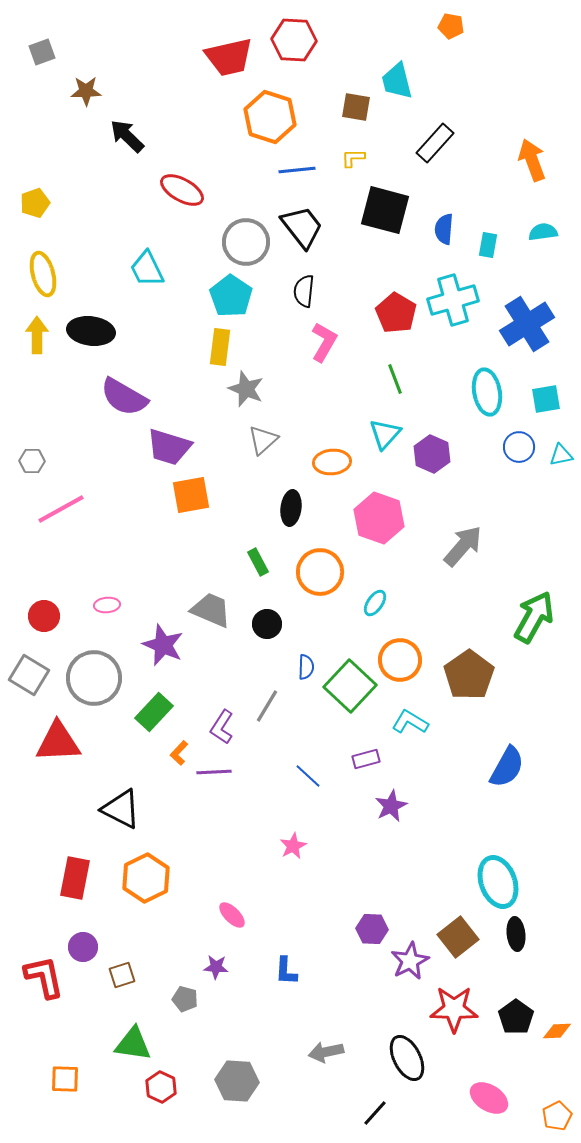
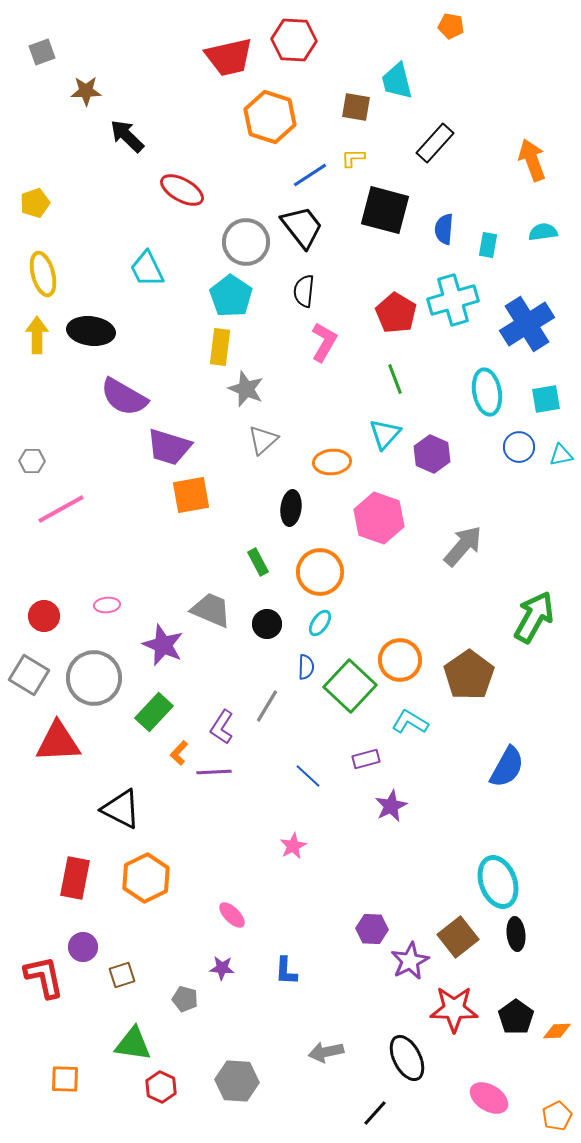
blue line at (297, 170): moved 13 px right, 5 px down; rotated 27 degrees counterclockwise
cyan ellipse at (375, 603): moved 55 px left, 20 px down
purple star at (216, 967): moved 6 px right, 1 px down
